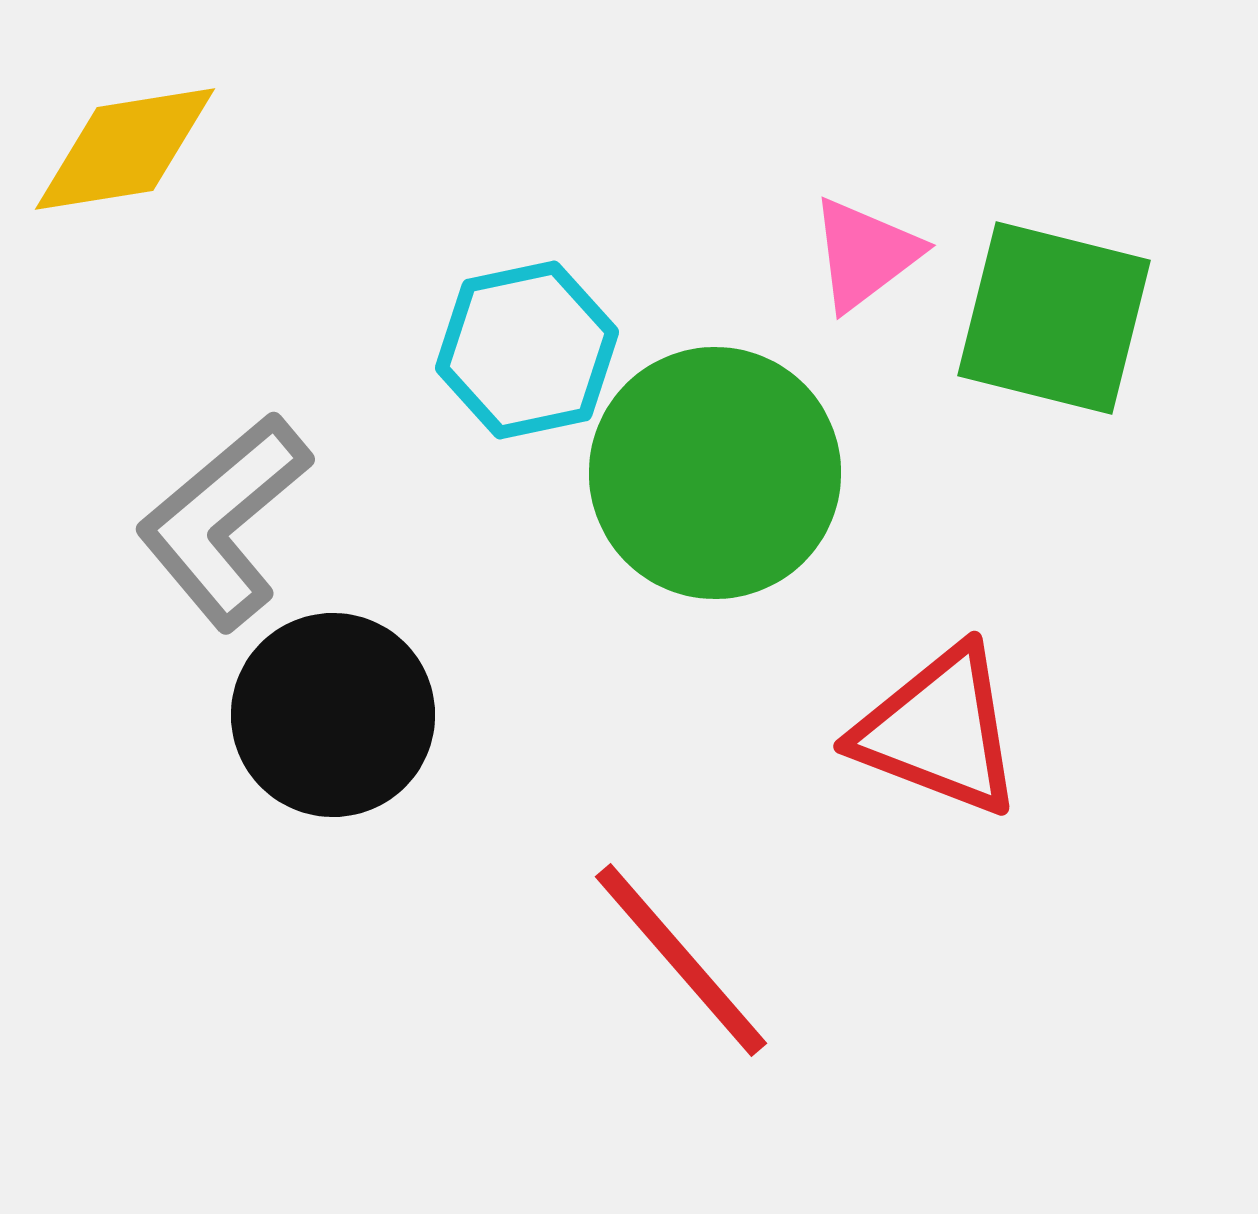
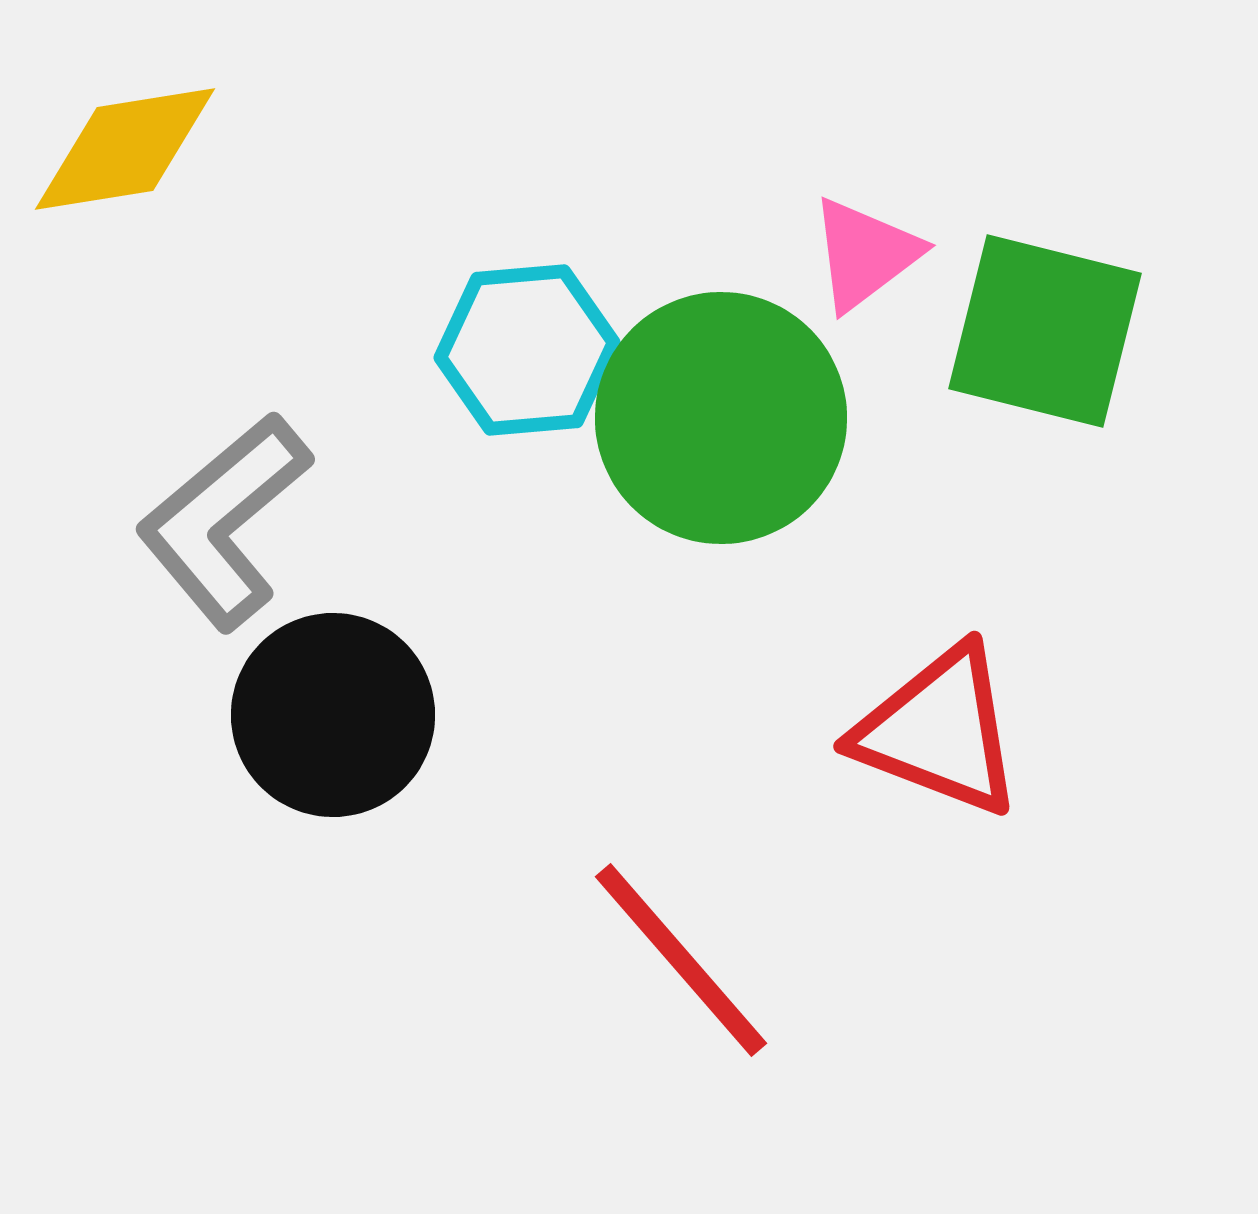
green square: moved 9 px left, 13 px down
cyan hexagon: rotated 7 degrees clockwise
green circle: moved 6 px right, 55 px up
